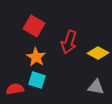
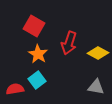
red arrow: moved 1 px down
orange star: moved 2 px right, 3 px up
cyan square: rotated 36 degrees clockwise
